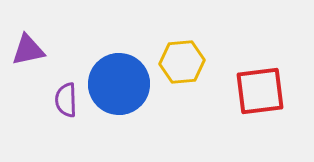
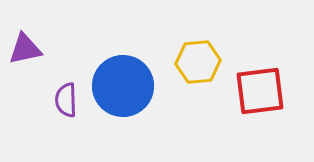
purple triangle: moved 3 px left, 1 px up
yellow hexagon: moved 16 px right
blue circle: moved 4 px right, 2 px down
